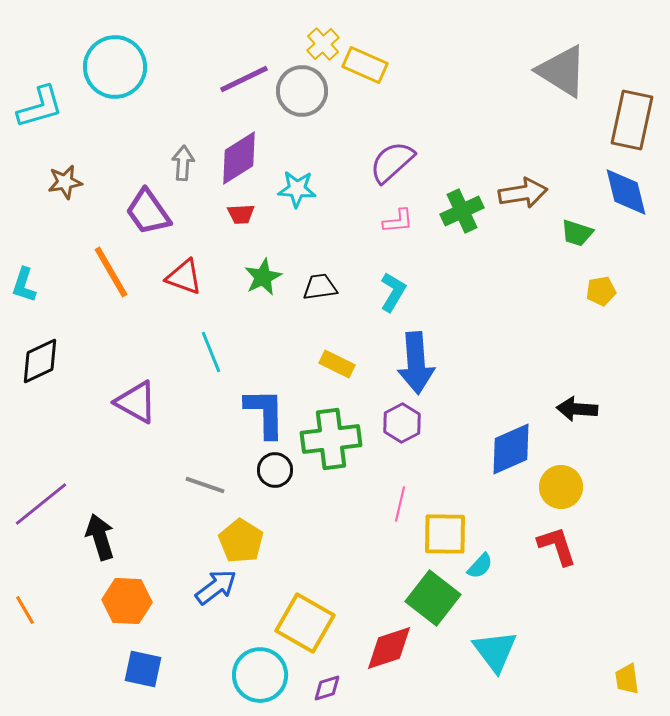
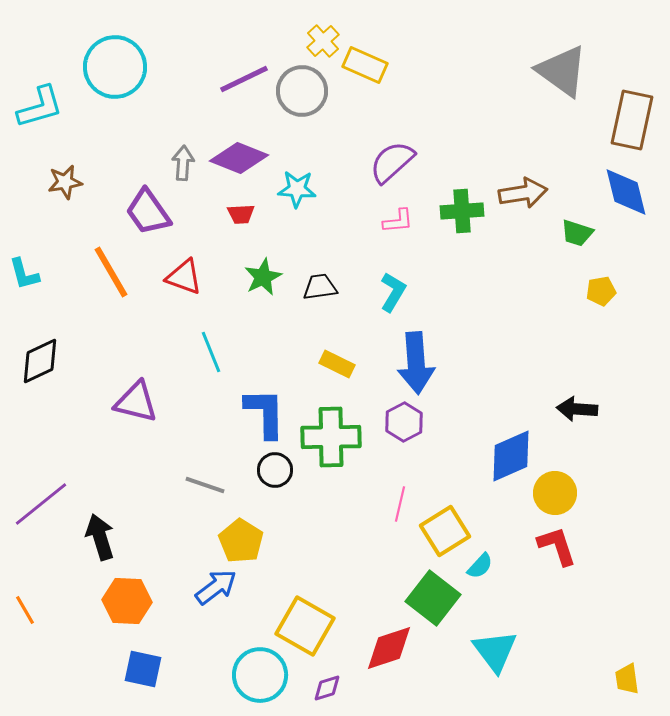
yellow cross at (323, 44): moved 3 px up
gray triangle at (562, 71): rotated 4 degrees clockwise
purple diamond at (239, 158): rotated 54 degrees clockwise
green cross at (462, 211): rotated 21 degrees clockwise
cyan L-shape at (24, 285): moved 11 px up; rotated 33 degrees counterclockwise
purple triangle at (136, 402): rotated 15 degrees counterclockwise
purple hexagon at (402, 423): moved 2 px right, 1 px up
green cross at (331, 439): moved 2 px up; rotated 6 degrees clockwise
blue diamond at (511, 449): moved 7 px down
yellow circle at (561, 487): moved 6 px left, 6 px down
yellow square at (445, 534): moved 3 px up; rotated 33 degrees counterclockwise
yellow square at (305, 623): moved 3 px down
